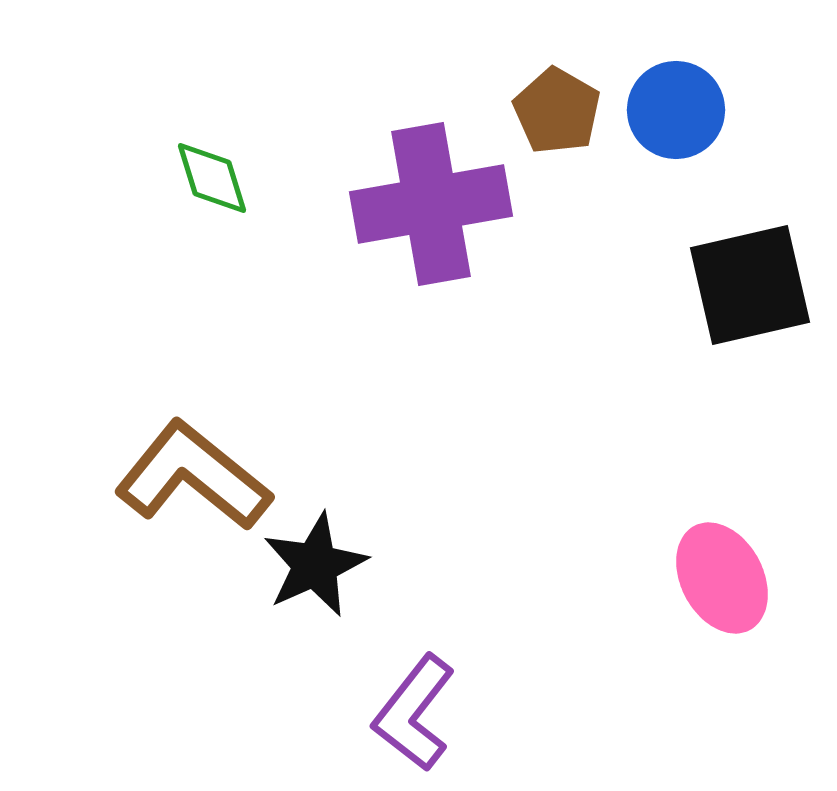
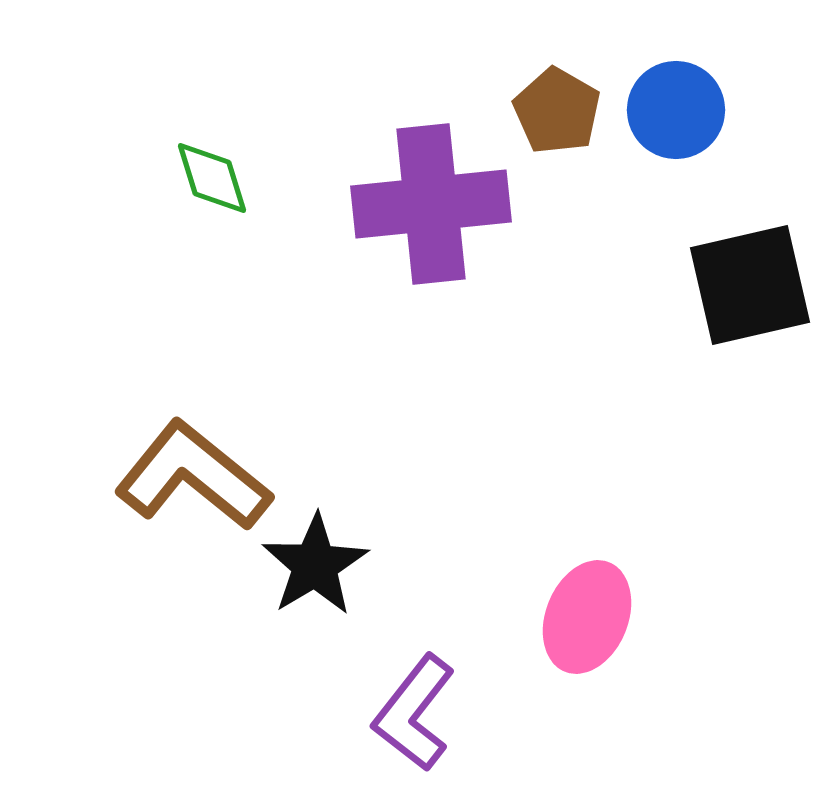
purple cross: rotated 4 degrees clockwise
black star: rotated 7 degrees counterclockwise
pink ellipse: moved 135 px left, 39 px down; rotated 50 degrees clockwise
